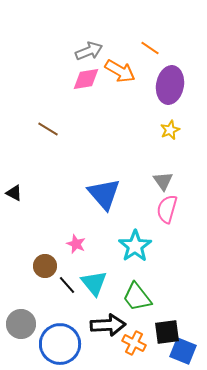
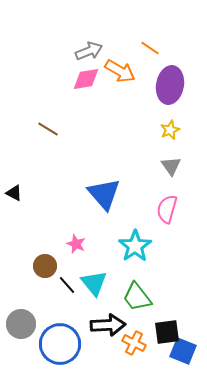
gray triangle: moved 8 px right, 15 px up
